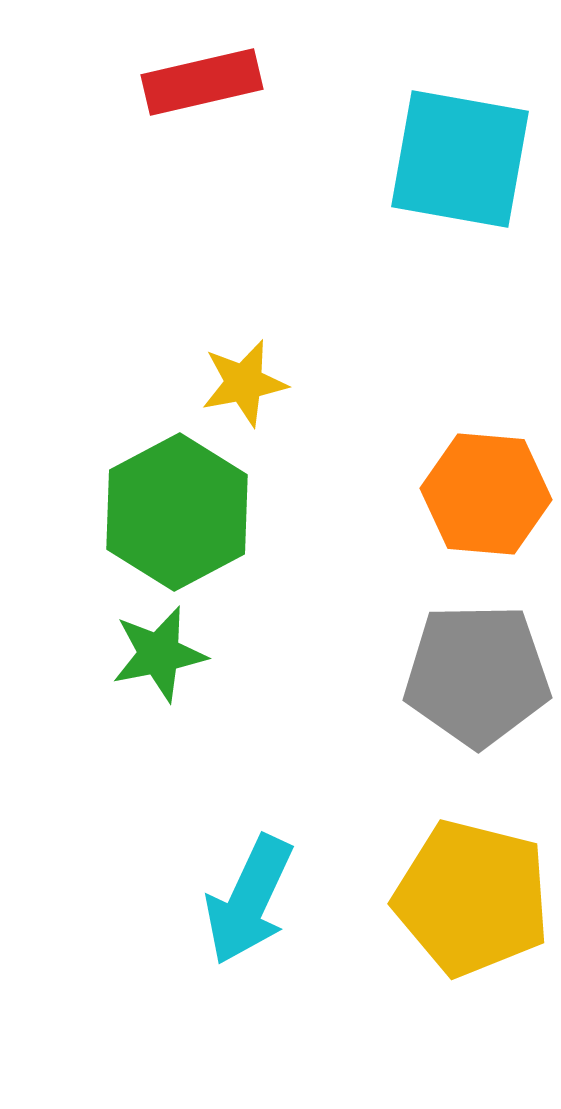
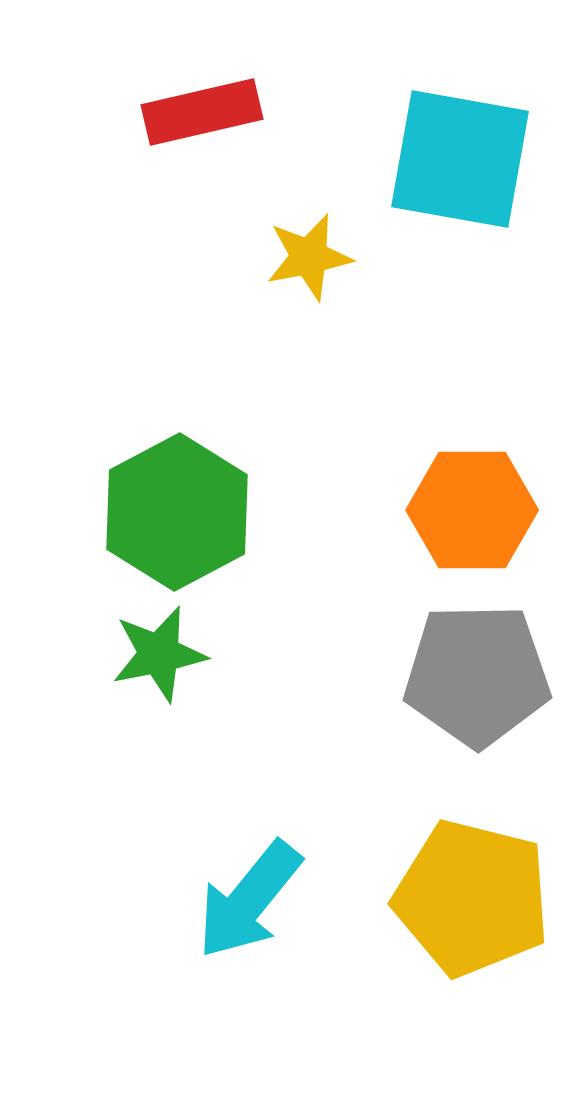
red rectangle: moved 30 px down
yellow star: moved 65 px right, 126 px up
orange hexagon: moved 14 px left, 16 px down; rotated 5 degrees counterclockwise
cyan arrow: rotated 14 degrees clockwise
